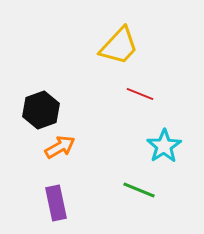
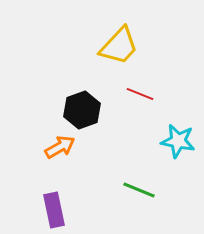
black hexagon: moved 41 px right
cyan star: moved 14 px right, 5 px up; rotated 28 degrees counterclockwise
purple rectangle: moved 2 px left, 7 px down
